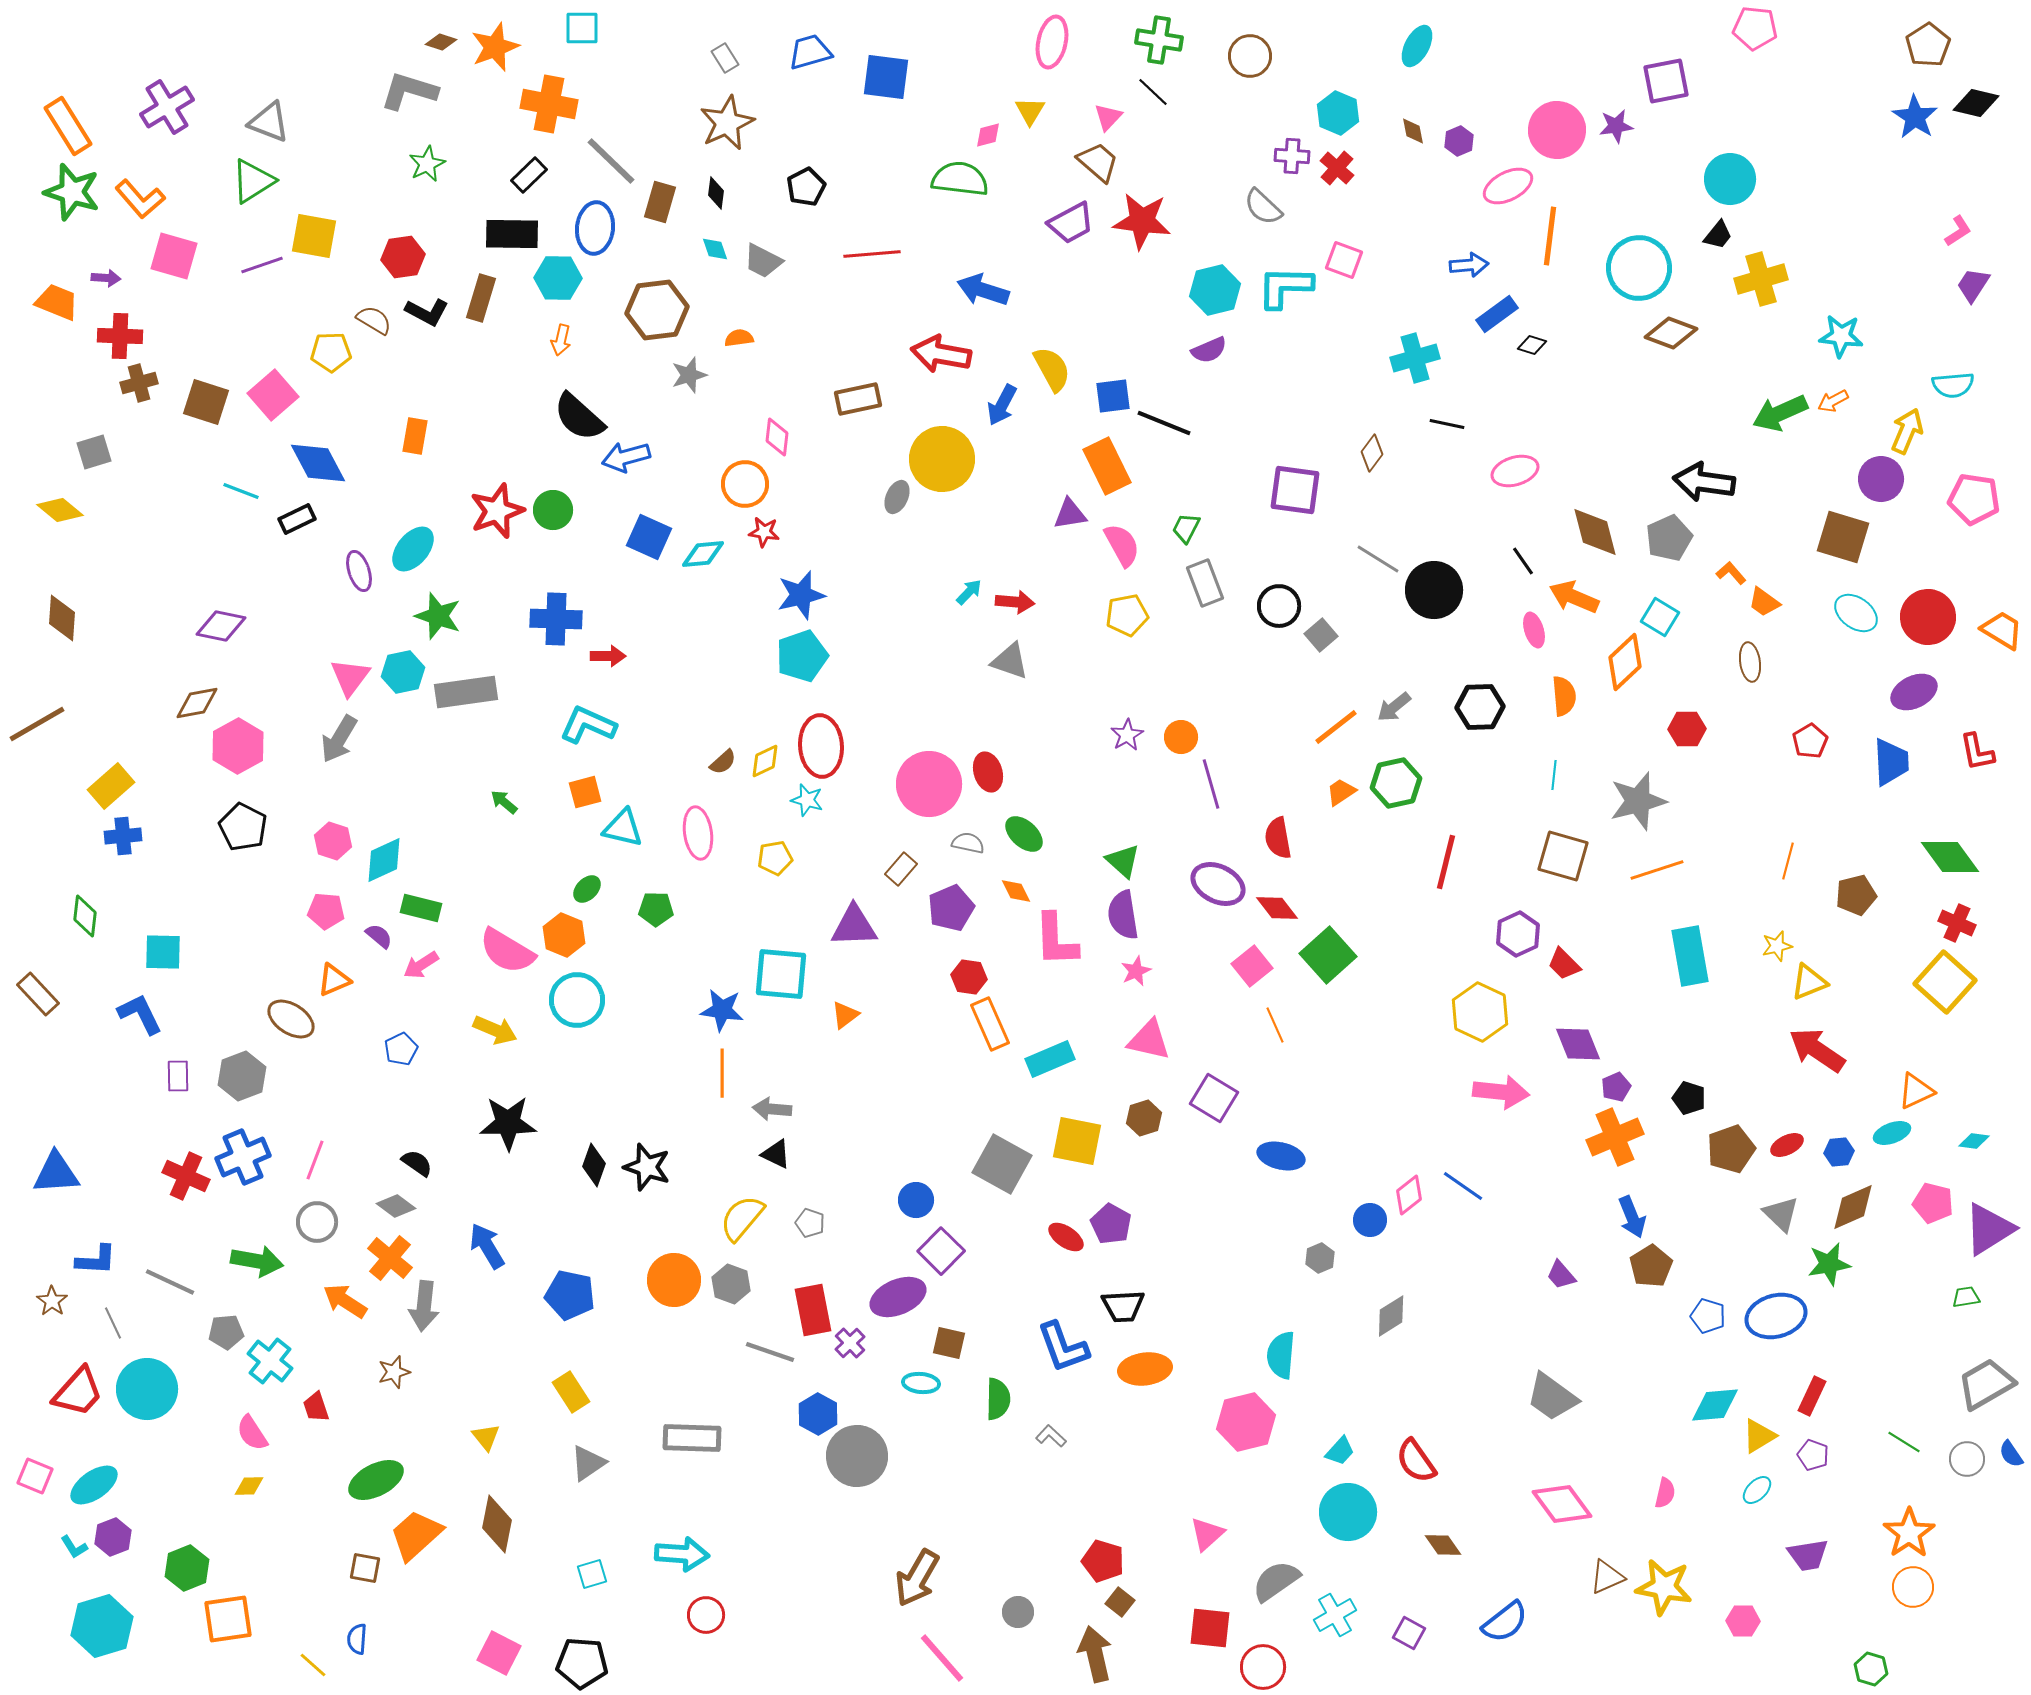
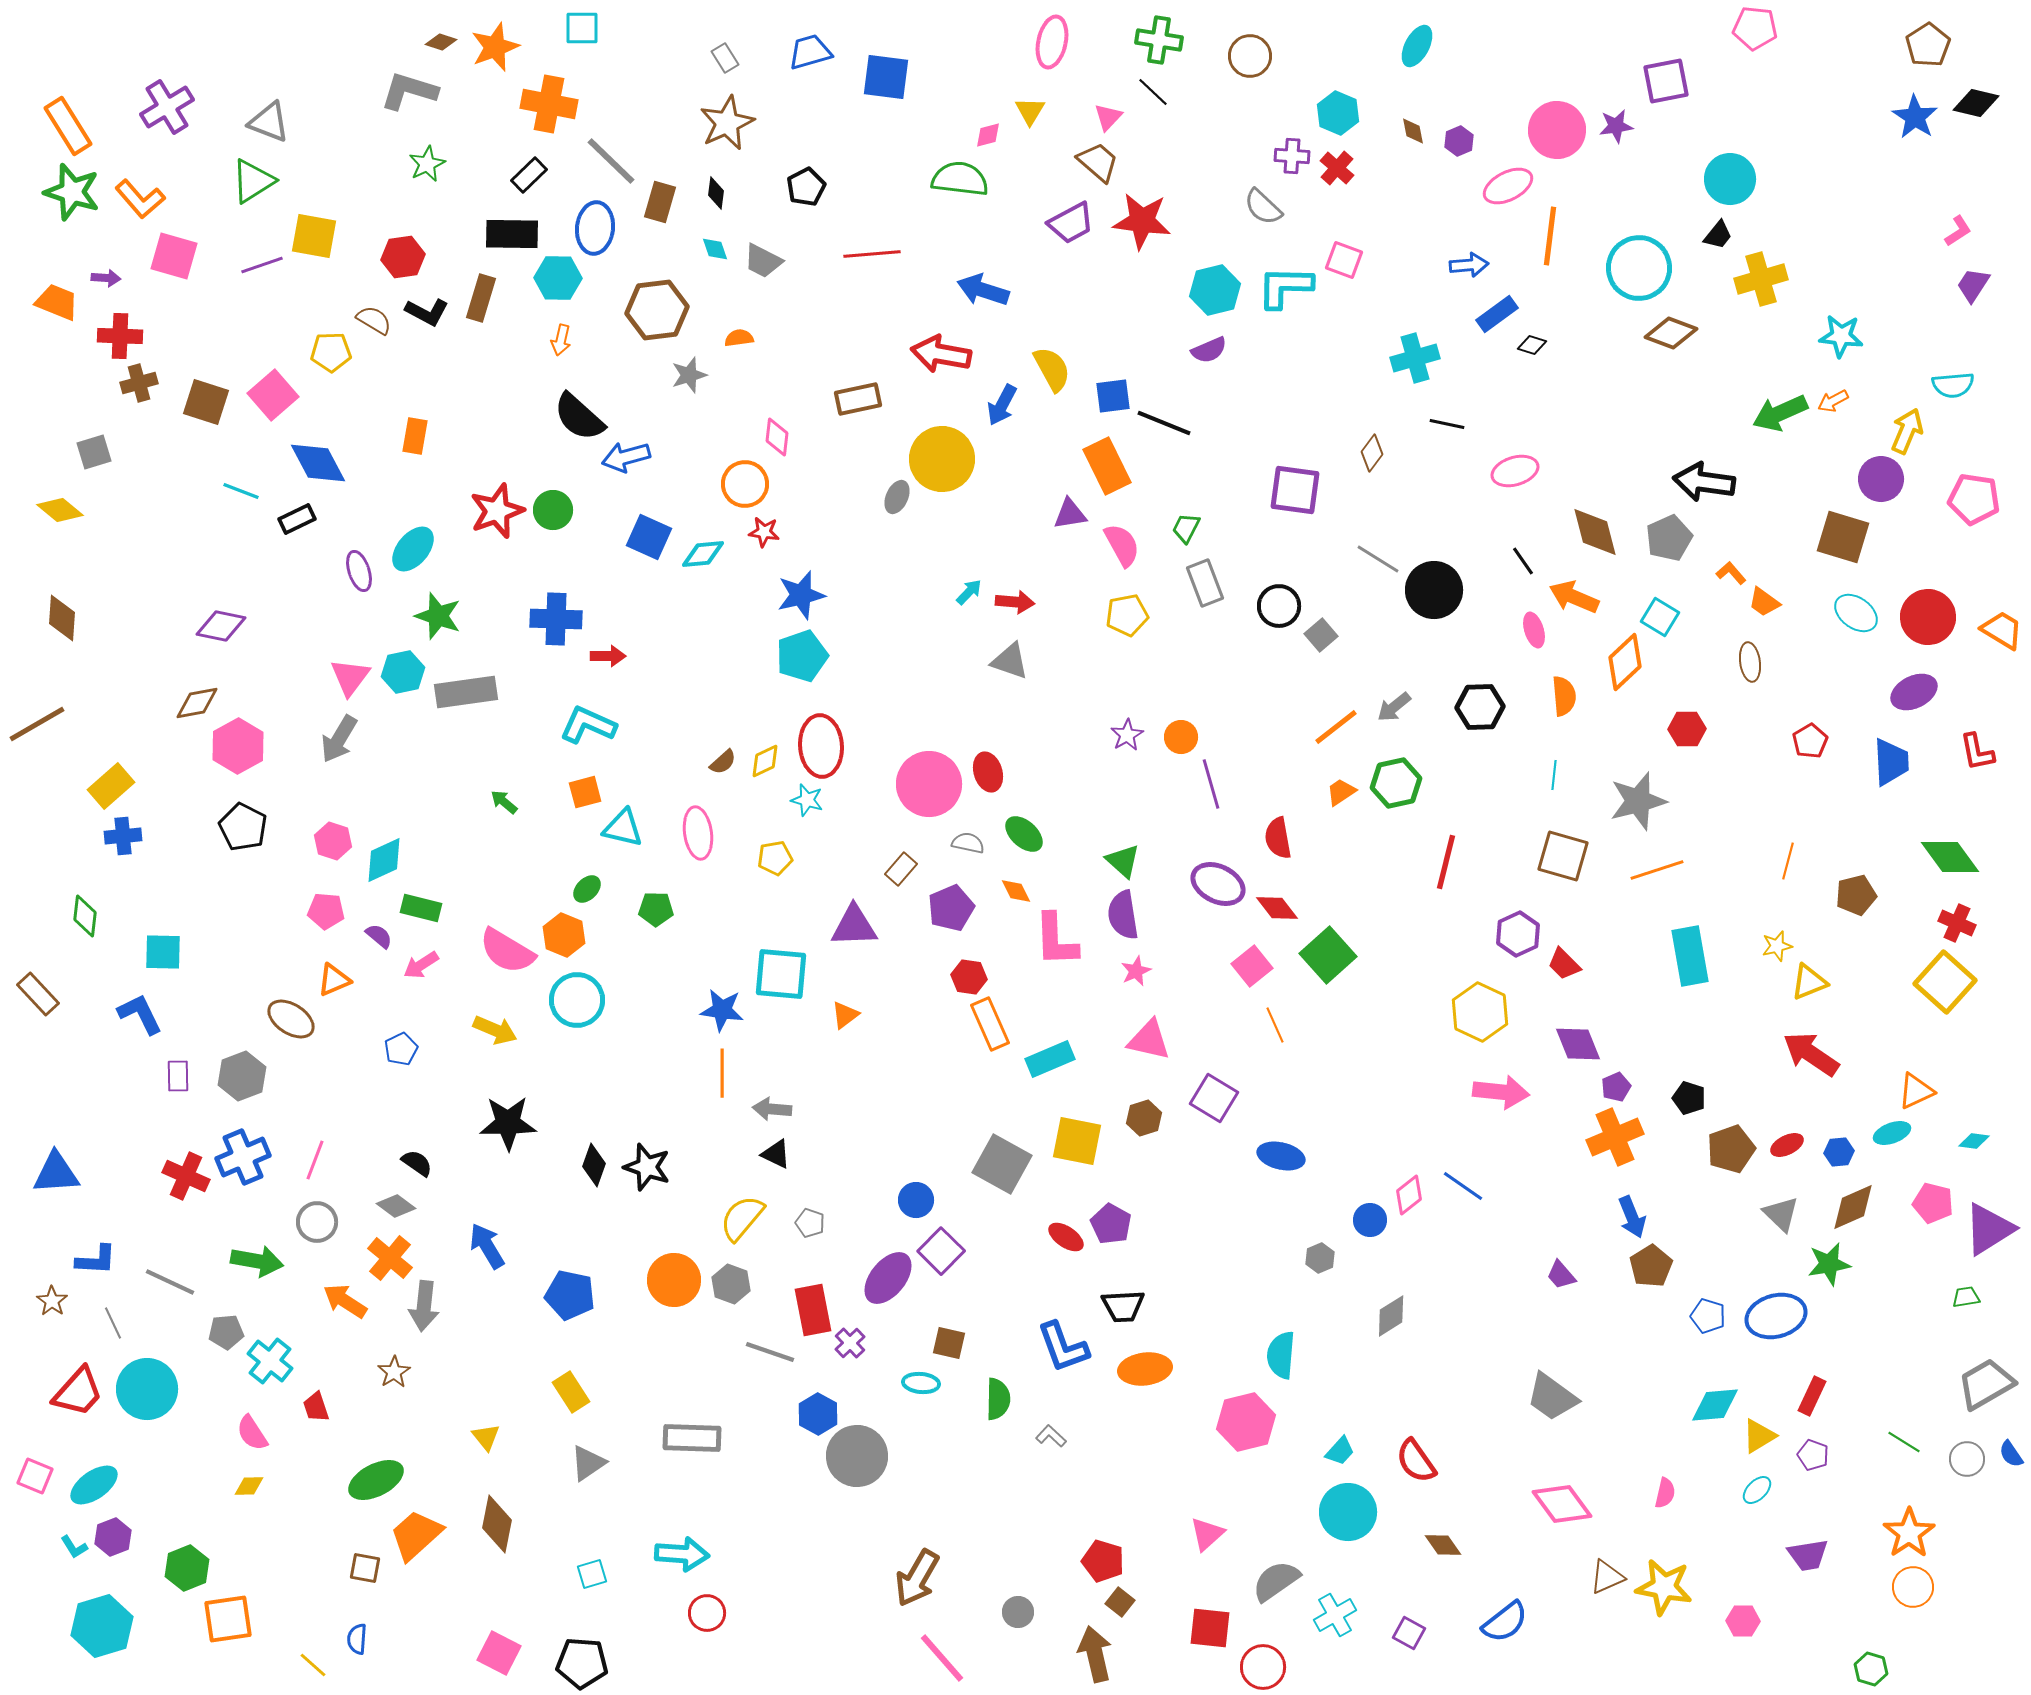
red arrow at (1817, 1050): moved 6 px left, 4 px down
purple ellipse at (898, 1297): moved 10 px left, 19 px up; rotated 28 degrees counterclockwise
brown star at (394, 1372): rotated 16 degrees counterclockwise
red circle at (706, 1615): moved 1 px right, 2 px up
